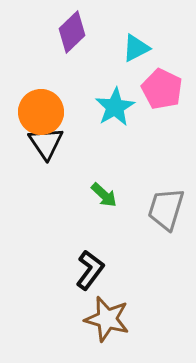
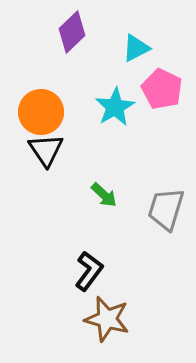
black triangle: moved 7 px down
black L-shape: moved 1 px left, 1 px down
